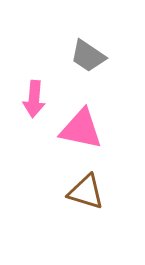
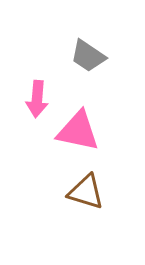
pink arrow: moved 3 px right
pink triangle: moved 3 px left, 2 px down
